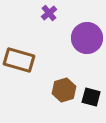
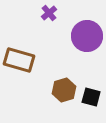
purple circle: moved 2 px up
